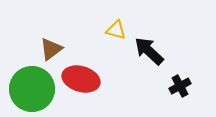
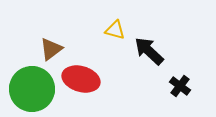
yellow triangle: moved 1 px left
black cross: rotated 25 degrees counterclockwise
